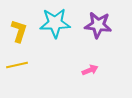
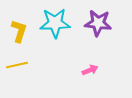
purple star: moved 2 px up
